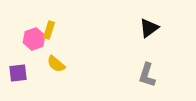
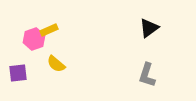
yellow rectangle: rotated 48 degrees clockwise
